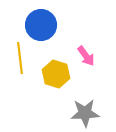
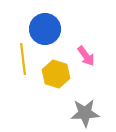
blue circle: moved 4 px right, 4 px down
yellow line: moved 3 px right, 1 px down
